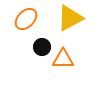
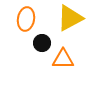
orange ellipse: rotated 35 degrees counterclockwise
black circle: moved 4 px up
